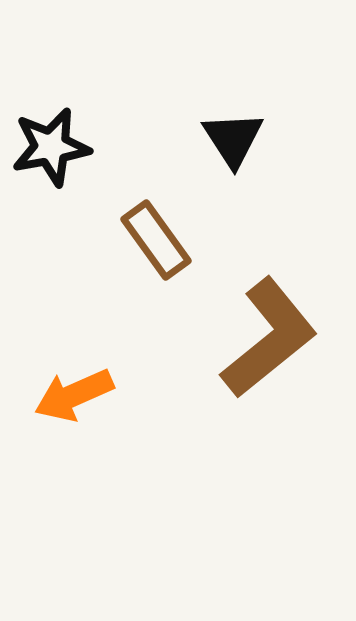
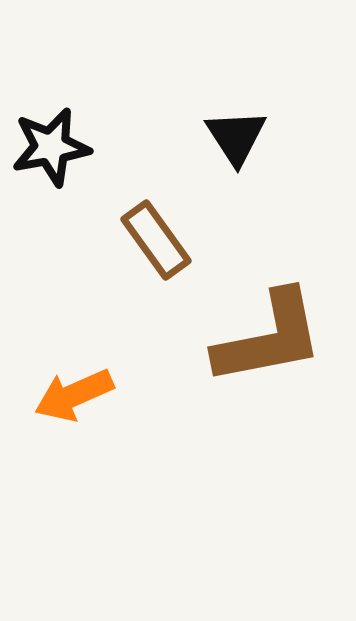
black triangle: moved 3 px right, 2 px up
brown L-shape: rotated 28 degrees clockwise
